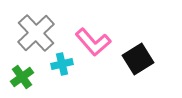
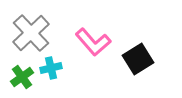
gray cross: moved 5 px left
cyan cross: moved 11 px left, 4 px down
